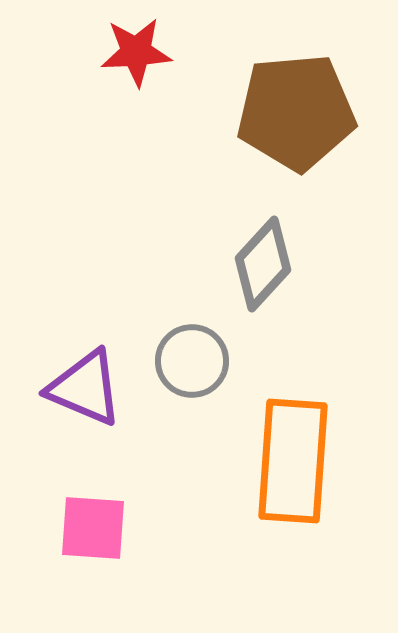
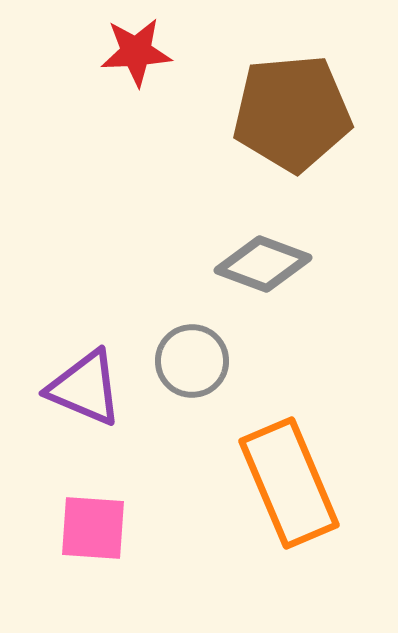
brown pentagon: moved 4 px left, 1 px down
gray diamond: rotated 68 degrees clockwise
orange rectangle: moved 4 px left, 22 px down; rotated 27 degrees counterclockwise
